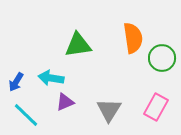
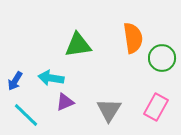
blue arrow: moved 1 px left, 1 px up
